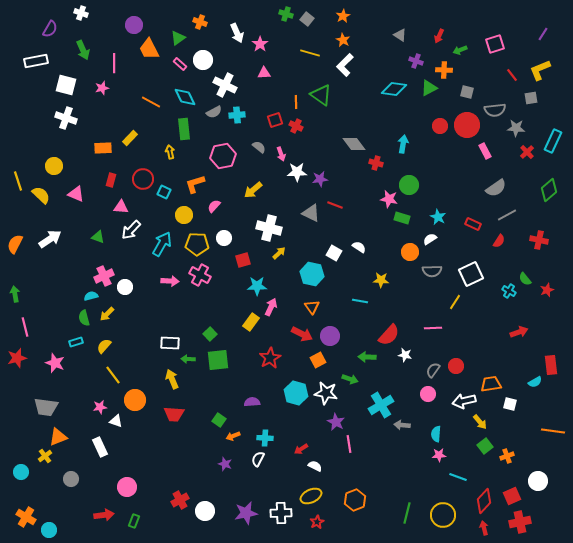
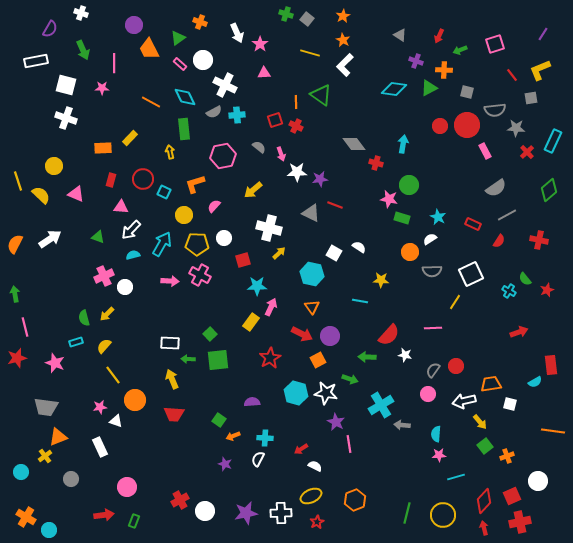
pink star at (102, 88): rotated 16 degrees clockwise
cyan semicircle at (91, 296): moved 42 px right, 41 px up
cyan line at (458, 477): moved 2 px left; rotated 36 degrees counterclockwise
